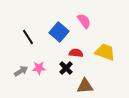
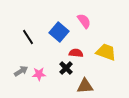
yellow trapezoid: moved 1 px right
pink star: moved 6 px down
